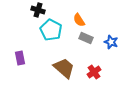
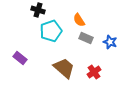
cyan pentagon: moved 1 px down; rotated 25 degrees clockwise
blue star: moved 1 px left
purple rectangle: rotated 40 degrees counterclockwise
